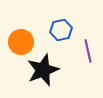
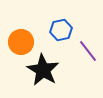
purple line: rotated 25 degrees counterclockwise
black star: rotated 20 degrees counterclockwise
